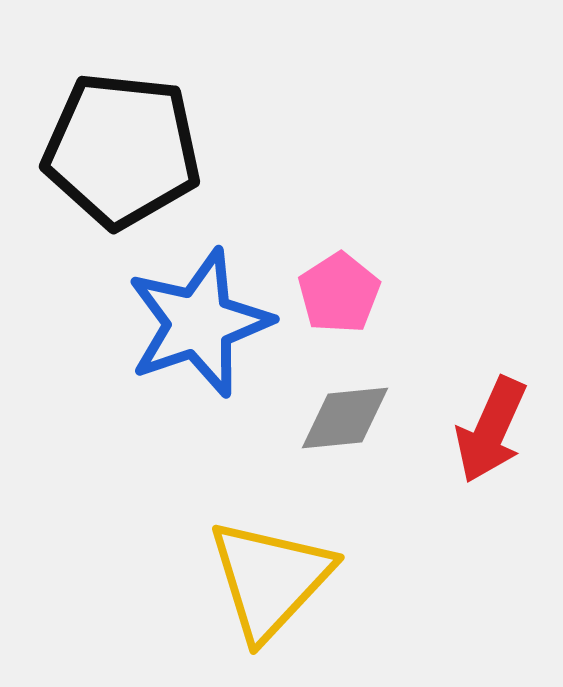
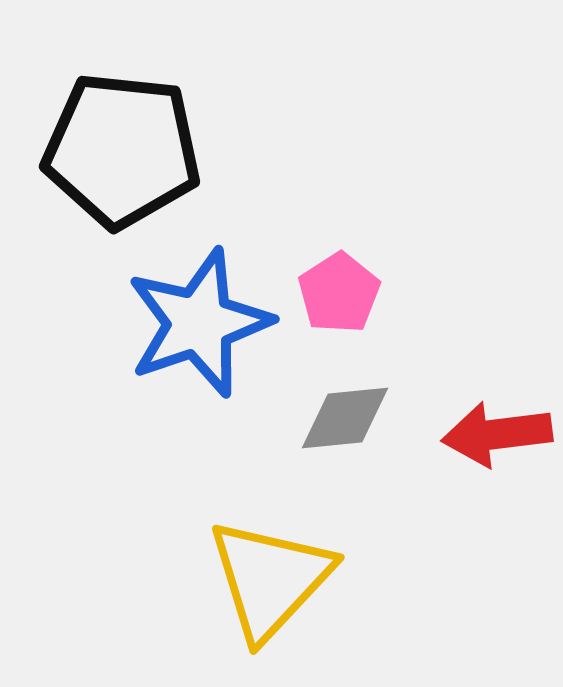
red arrow: moved 6 px right, 4 px down; rotated 59 degrees clockwise
